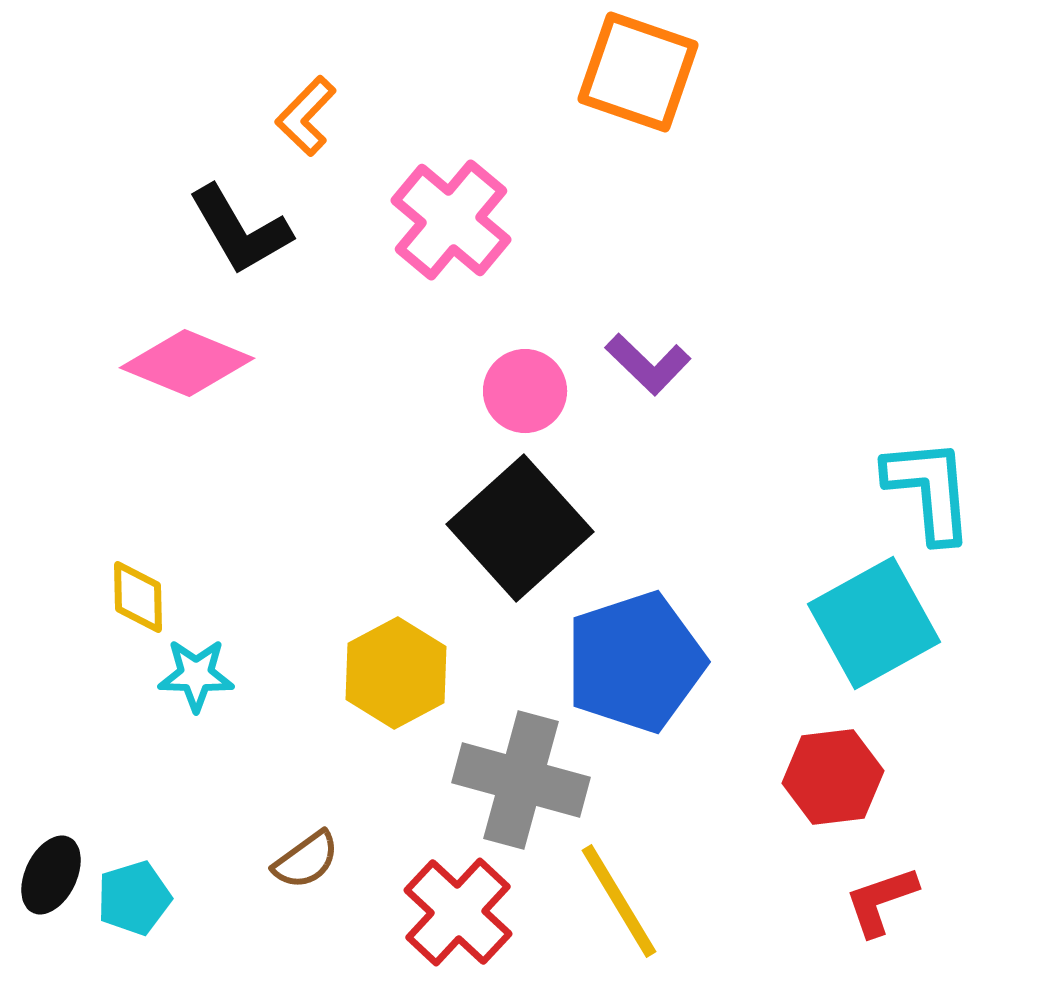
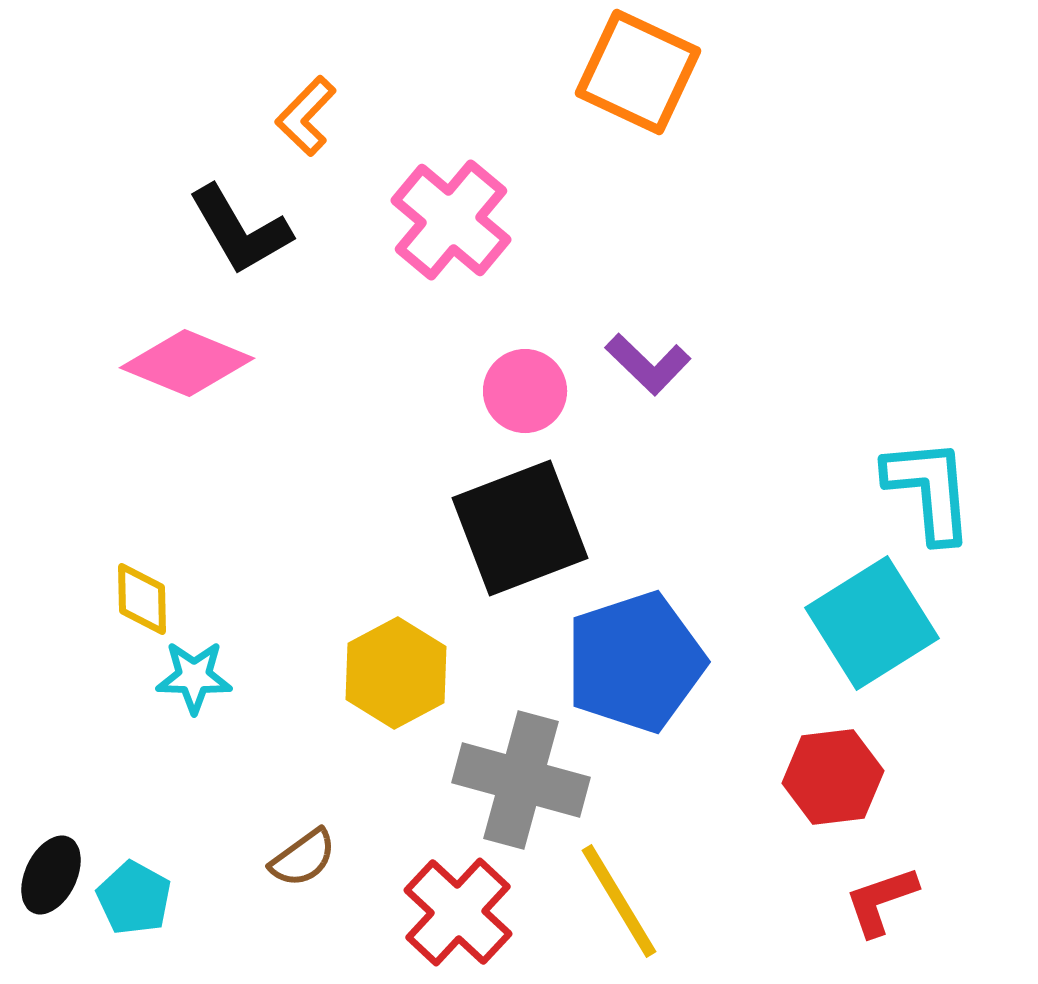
orange square: rotated 6 degrees clockwise
black square: rotated 21 degrees clockwise
yellow diamond: moved 4 px right, 2 px down
cyan square: moved 2 px left; rotated 3 degrees counterclockwise
cyan star: moved 2 px left, 2 px down
brown semicircle: moved 3 px left, 2 px up
cyan pentagon: rotated 26 degrees counterclockwise
